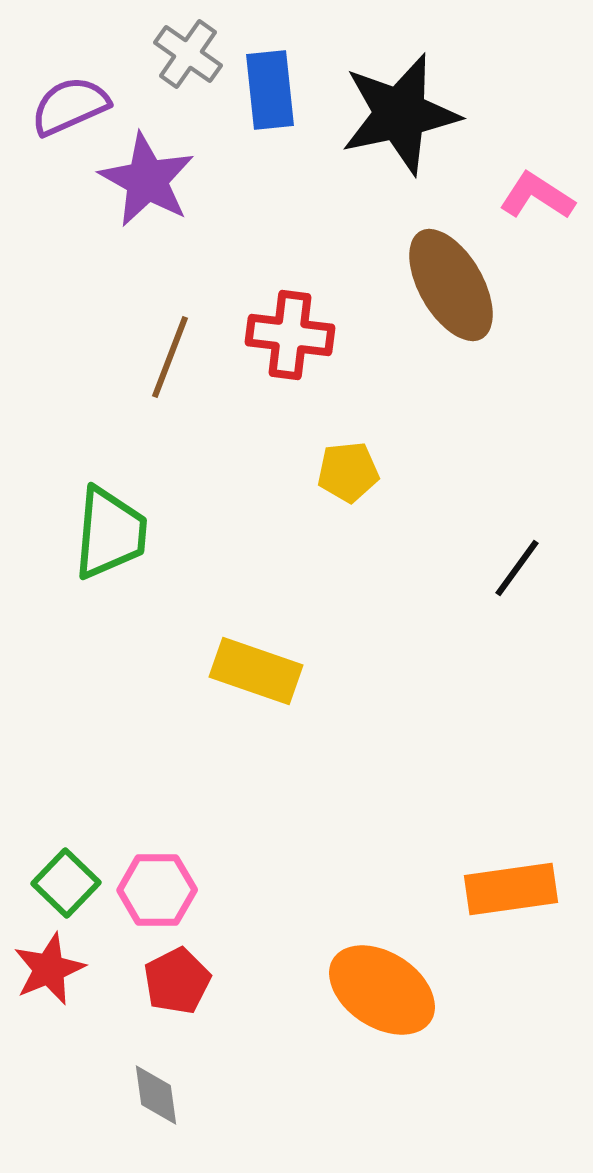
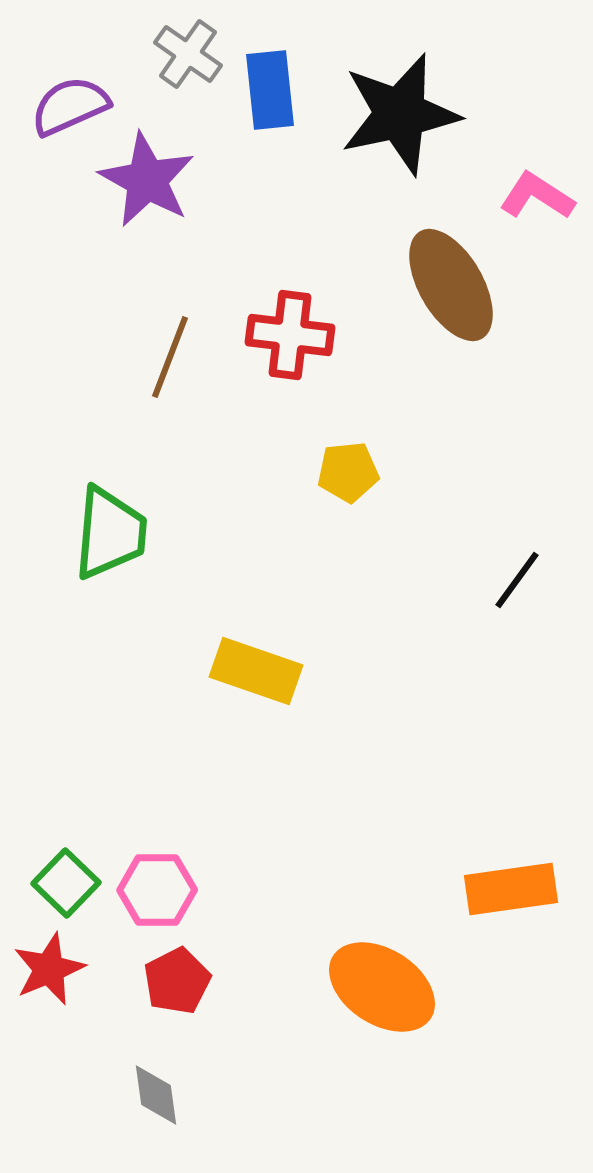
black line: moved 12 px down
orange ellipse: moved 3 px up
